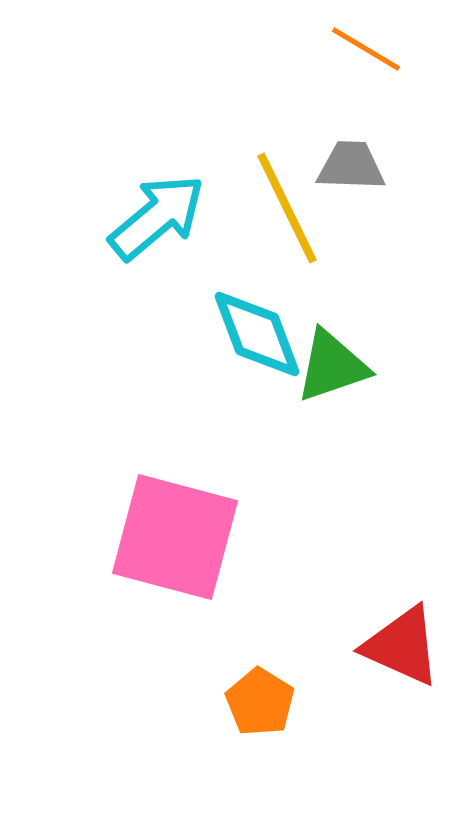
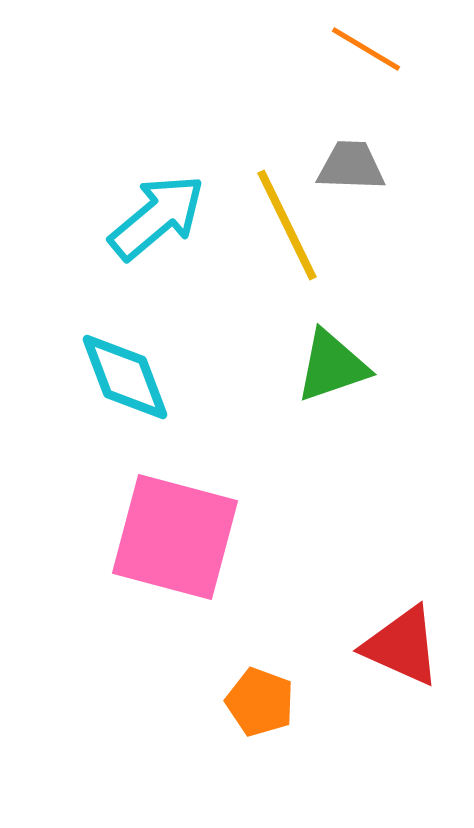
yellow line: moved 17 px down
cyan diamond: moved 132 px left, 43 px down
orange pentagon: rotated 12 degrees counterclockwise
